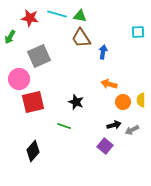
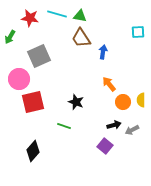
orange arrow: rotated 35 degrees clockwise
